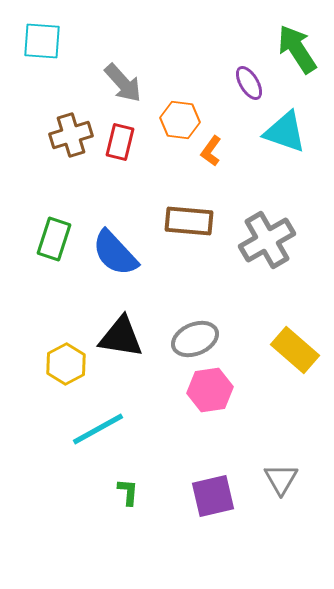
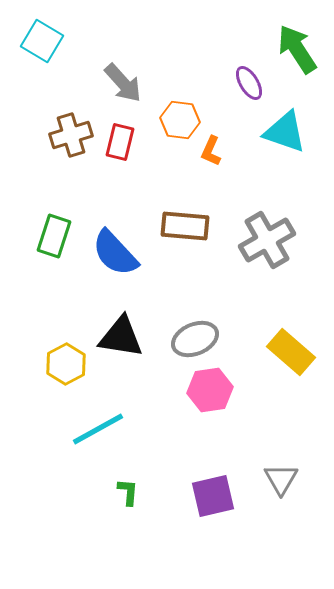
cyan square: rotated 27 degrees clockwise
orange L-shape: rotated 12 degrees counterclockwise
brown rectangle: moved 4 px left, 5 px down
green rectangle: moved 3 px up
yellow rectangle: moved 4 px left, 2 px down
